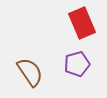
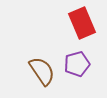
brown semicircle: moved 12 px right, 1 px up
